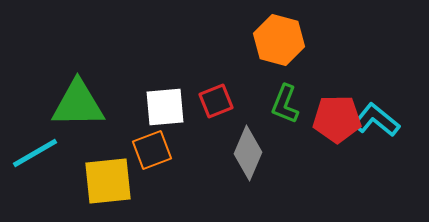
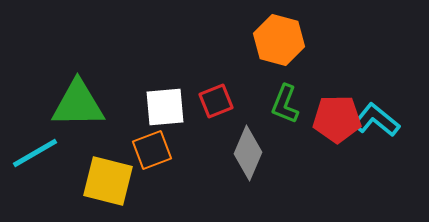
yellow square: rotated 20 degrees clockwise
